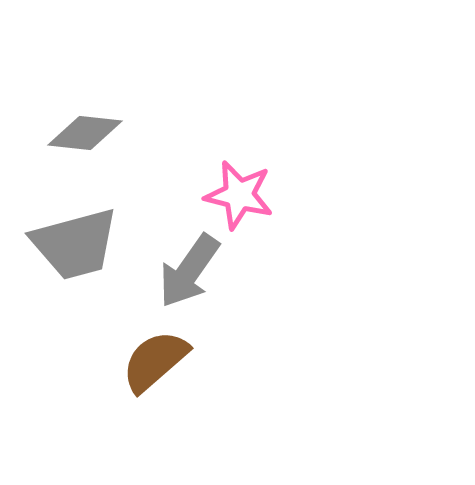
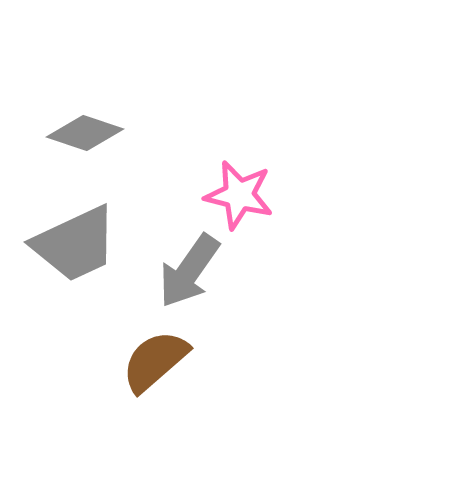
gray diamond: rotated 12 degrees clockwise
gray trapezoid: rotated 10 degrees counterclockwise
